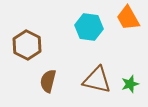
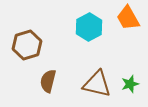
cyan hexagon: rotated 24 degrees clockwise
brown hexagon: rotated 16 degrees clockwise
brown triangle: moved 4 px down
